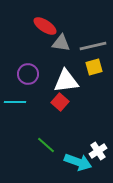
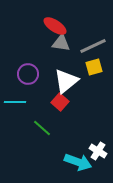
red ellipse: moved 10 px right
gray line: rotated 12 degrees counterclockwise
white triangle: rotated 32 degrees counterclockwise
green line: moved 4 px left, 17 px up
white cross: rotated 24 degrees counterclockwise
